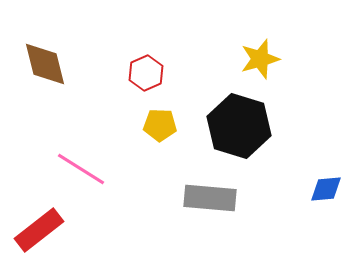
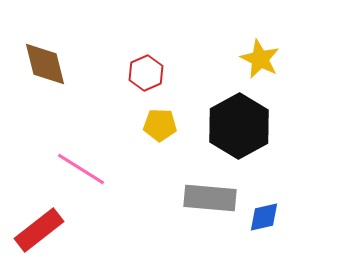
yellow star: rotated 30 degrees counterclockwise
black hexagon: rotated 14 degrees clockwise
blue diamond: moved 62 px left, 28 px down; rotated 8 degrees counterclockwise
